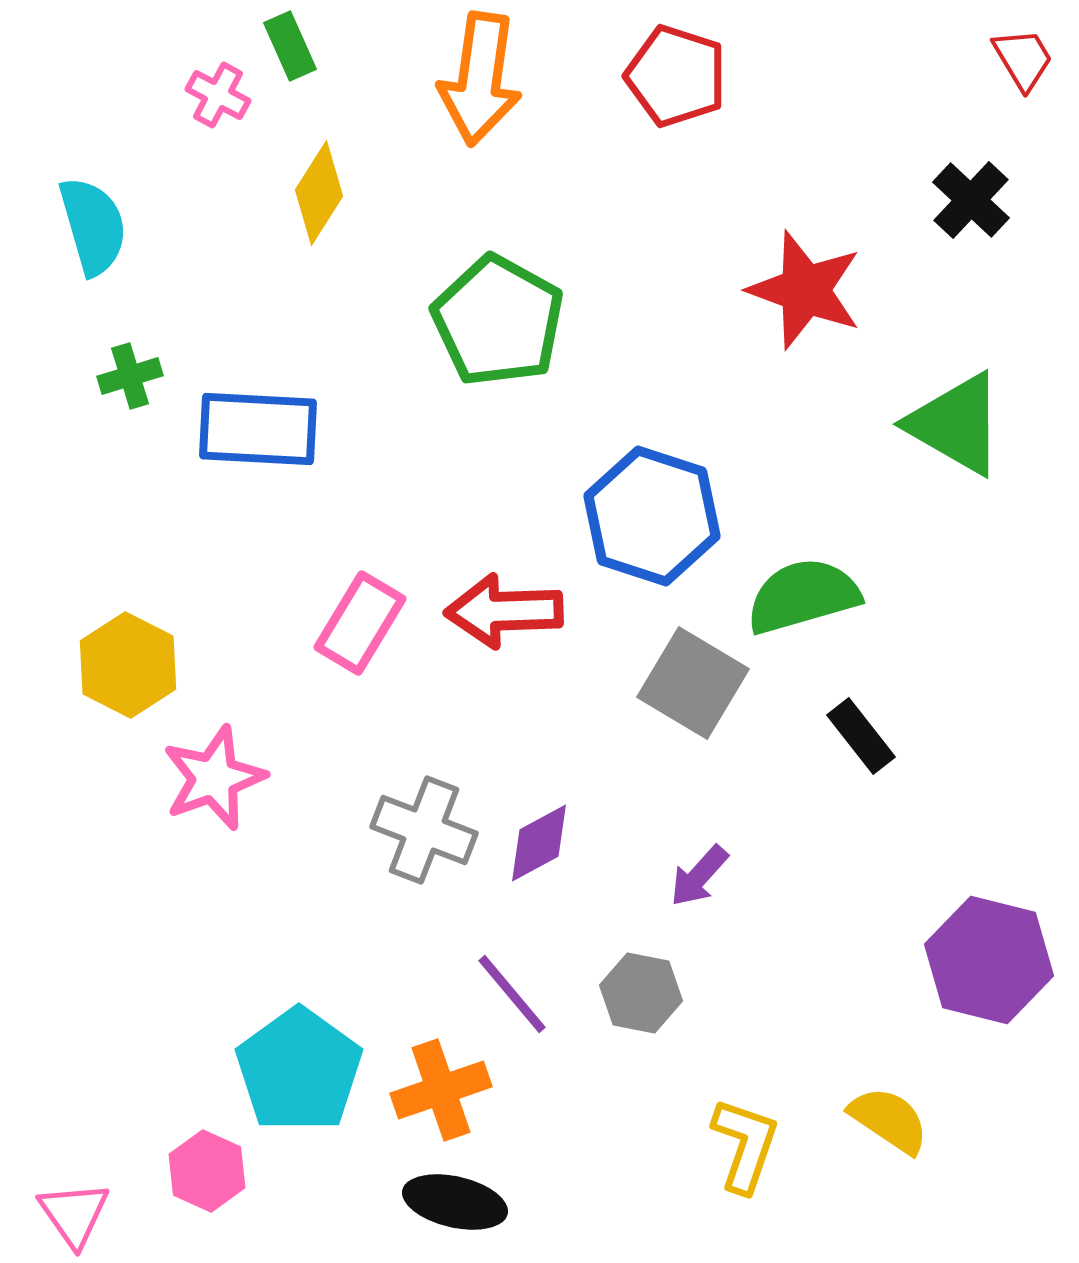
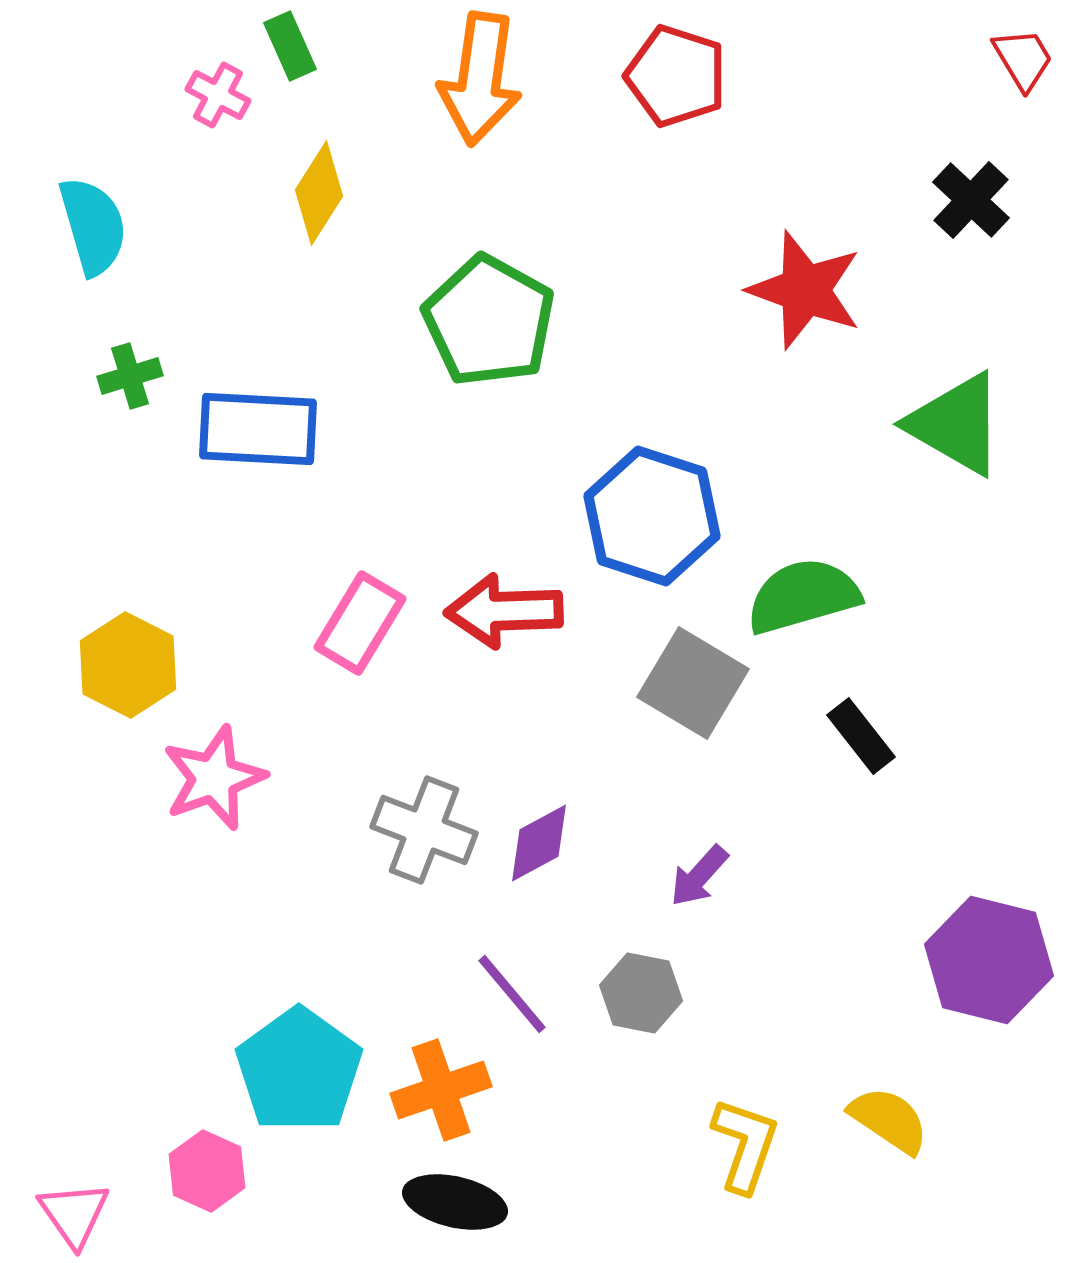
green pentagon: moved 9 px left
